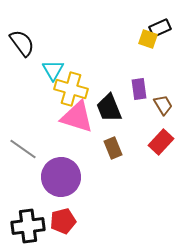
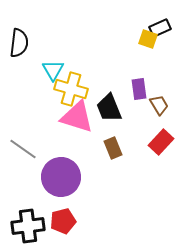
black semicircle: moved 3 px left; rotated 44 degrees clockwise
brown trapezoid: moved 4 px left
